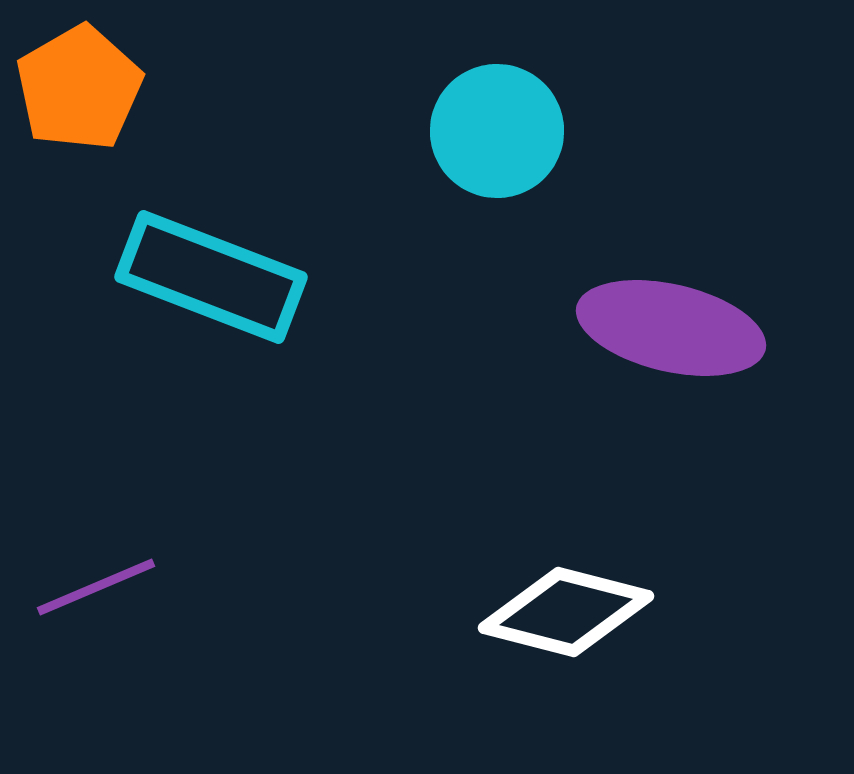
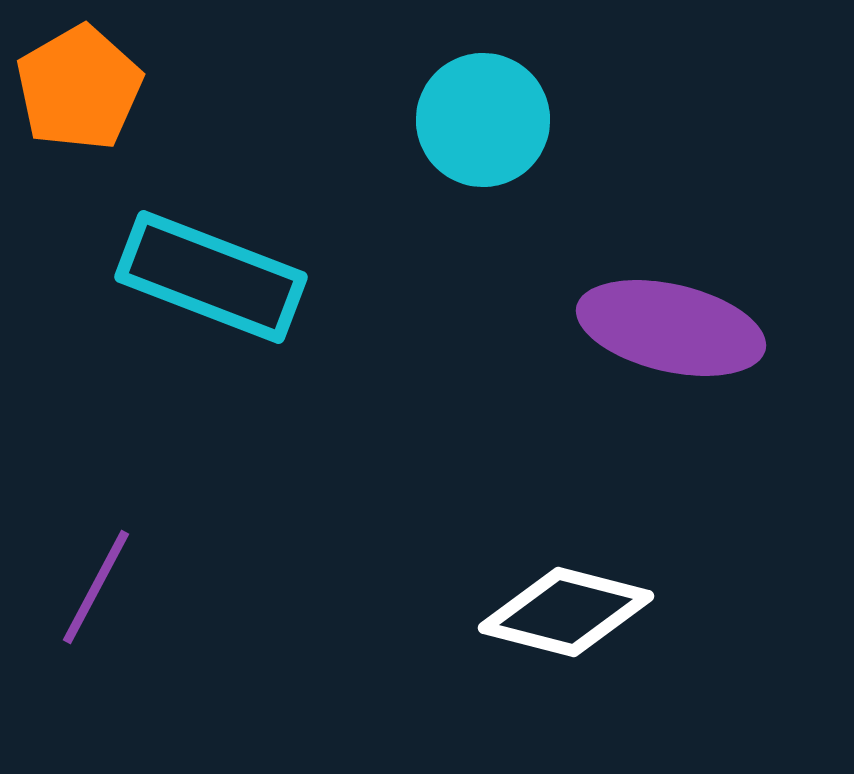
cyan circle: moved 14 px left, 11 px up
purple line: rotated 39 degrees counterclockwise
